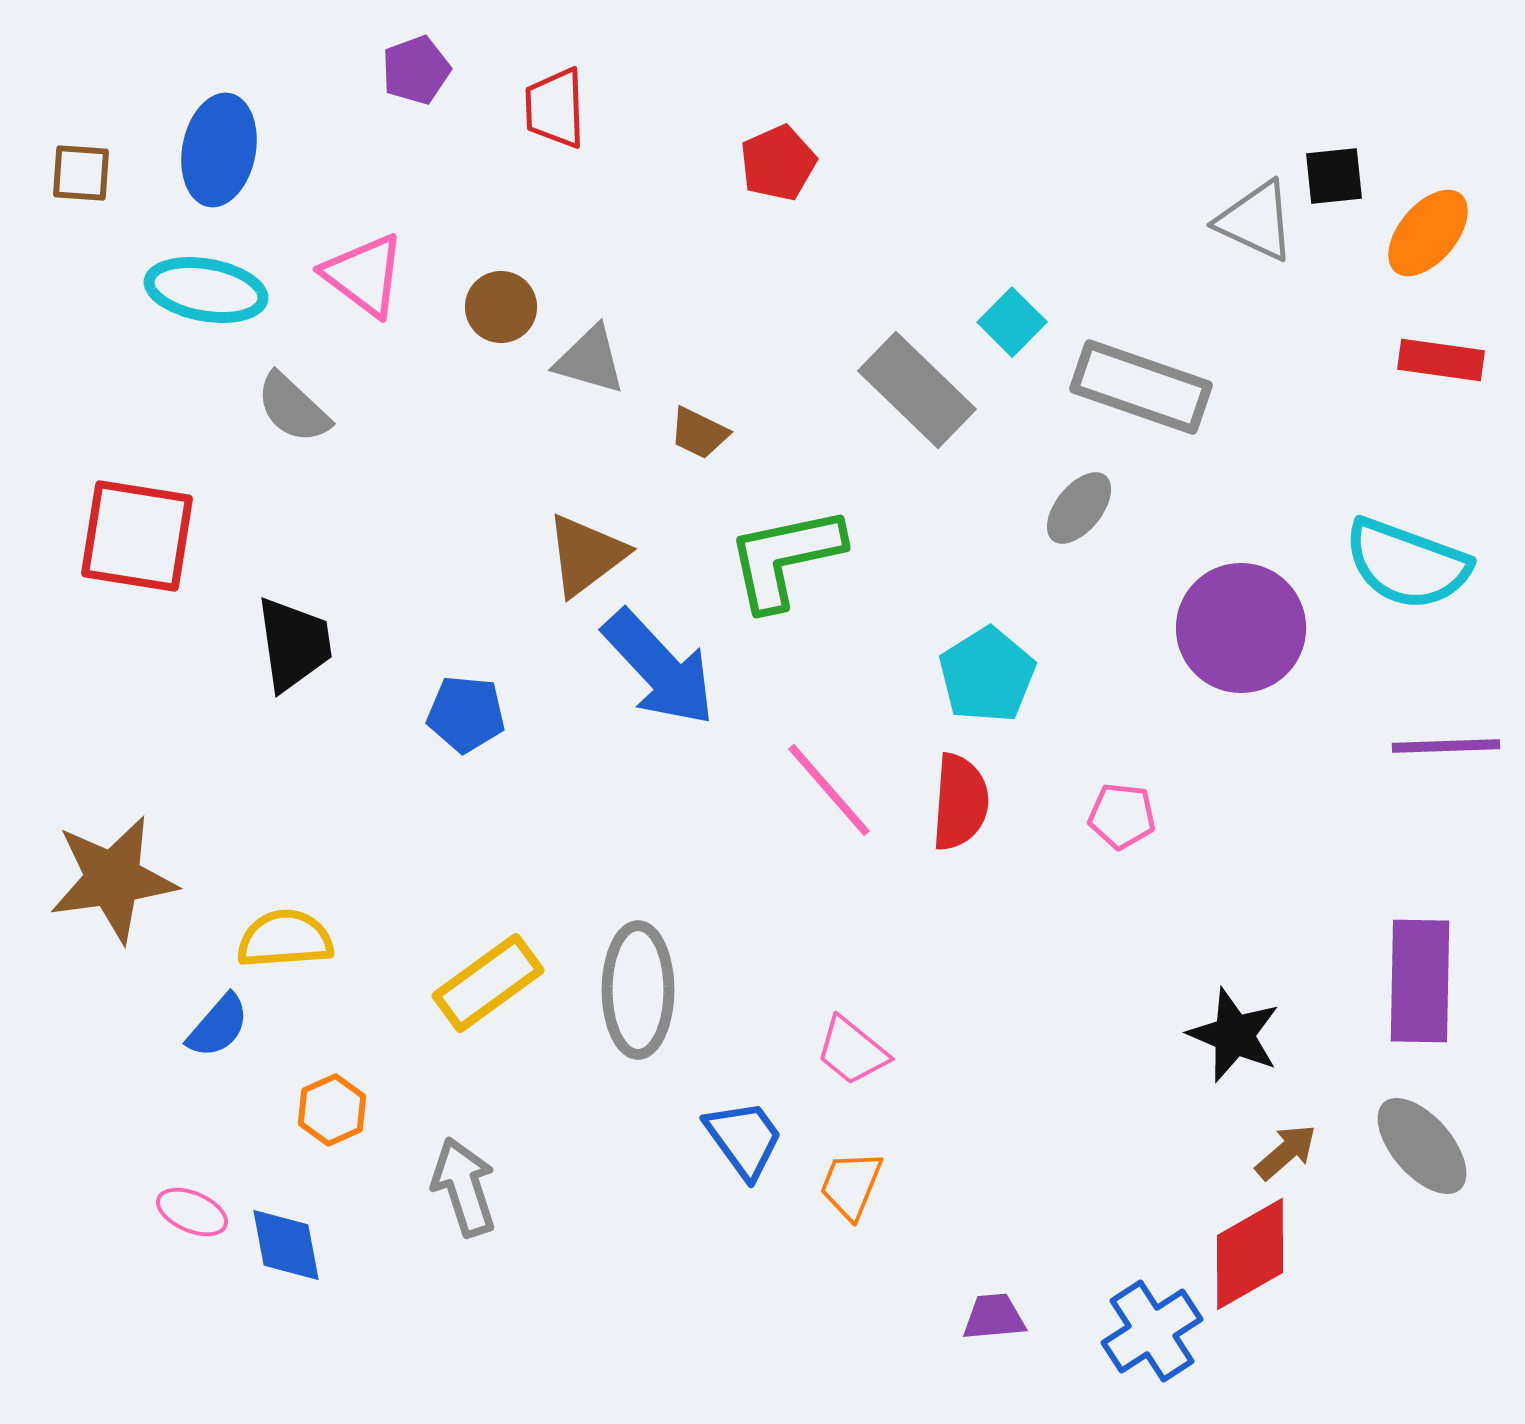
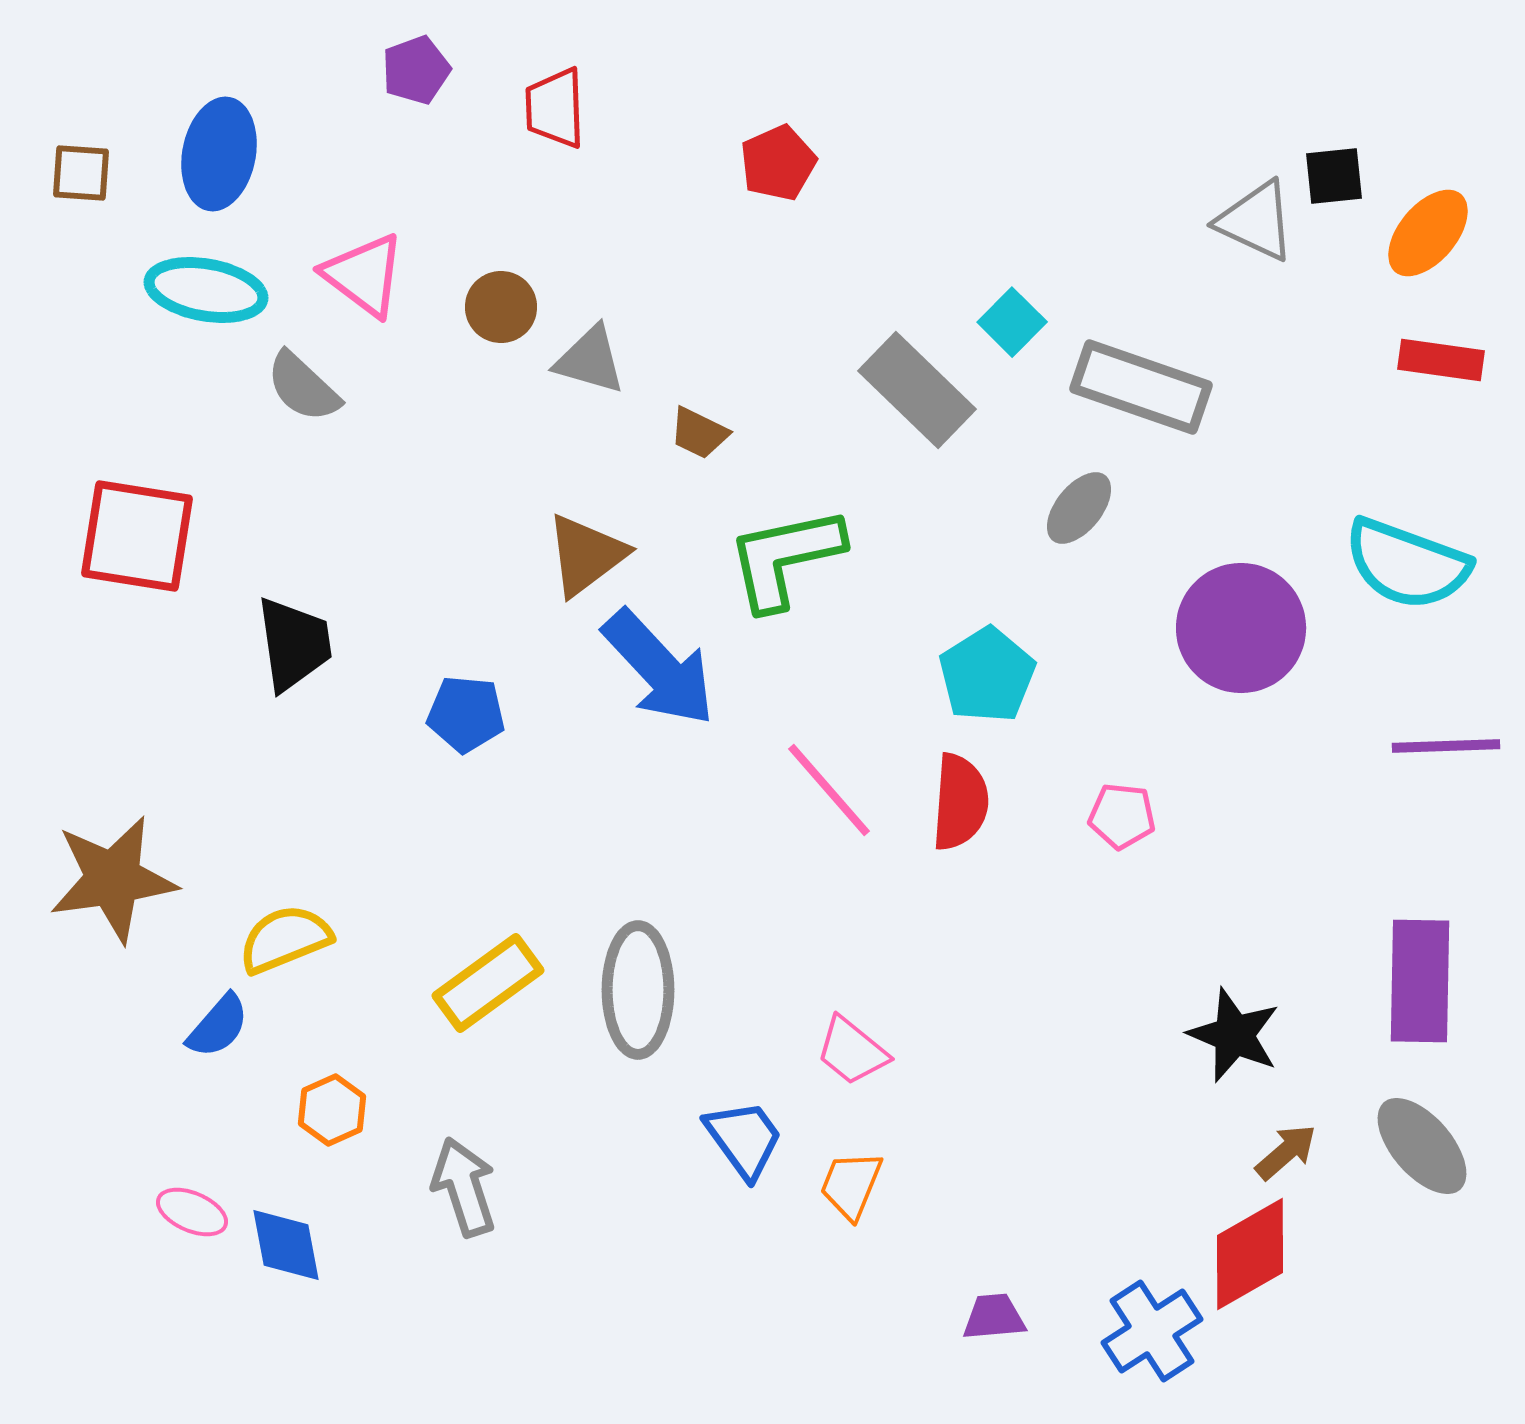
blue ellipse at (219, 150): moved 4 px down
gray semicircle at (293, 408): moved 10 px right, 21 px up
yellow semicircle at (285, 939): rotated 18 degrees counterclockwise
